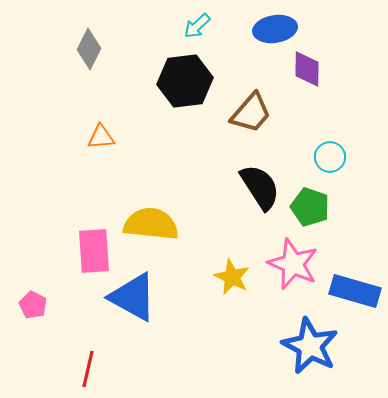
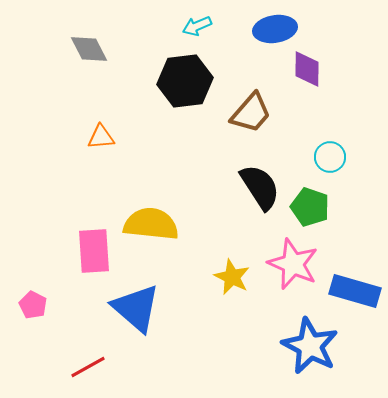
cyan arrow: rotated 20 degrees clockwise
gray diamond: rotated 54 degrees counterclockwise
blue triangle: moved 3 px right, 11 px down; rotated 12 degrees clockwise
red line: moved 2 px up; rotated 48 degrees clockwise
